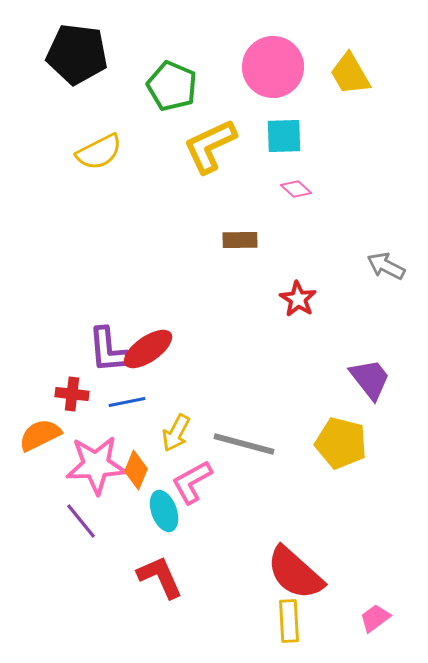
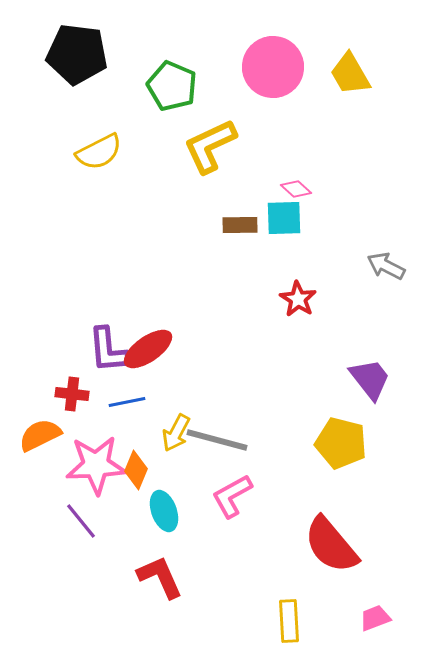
cyan square: moved 82 px down
brown rectangle: moved 15 px up
gray line: moved 27 px left, 4 px up
pink L-shape: moved 40 px right, 14 px down
red semicircle: moved 36 px right, 28 px up; rotated 8 degrees clockwise
pink trapezoid: rotated 16 degrees clockwise
